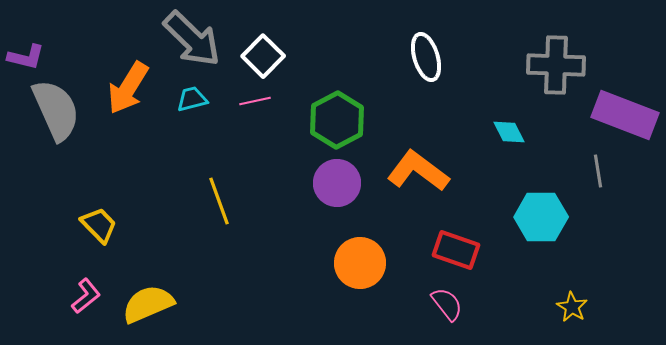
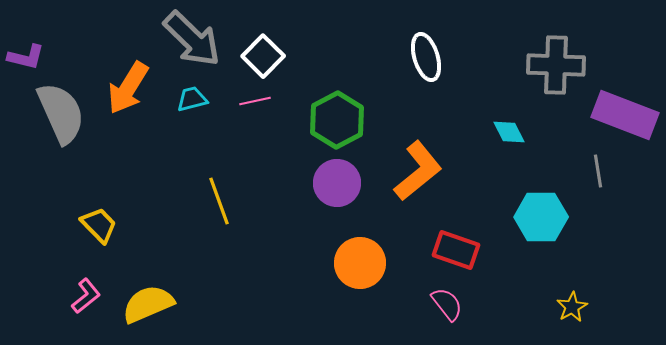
gray semicircle: moved 5 px right, 3 px down
orange L-shape: rotated 104 degrees clockwise
yellow star: rotated 12 degrees clockwise
